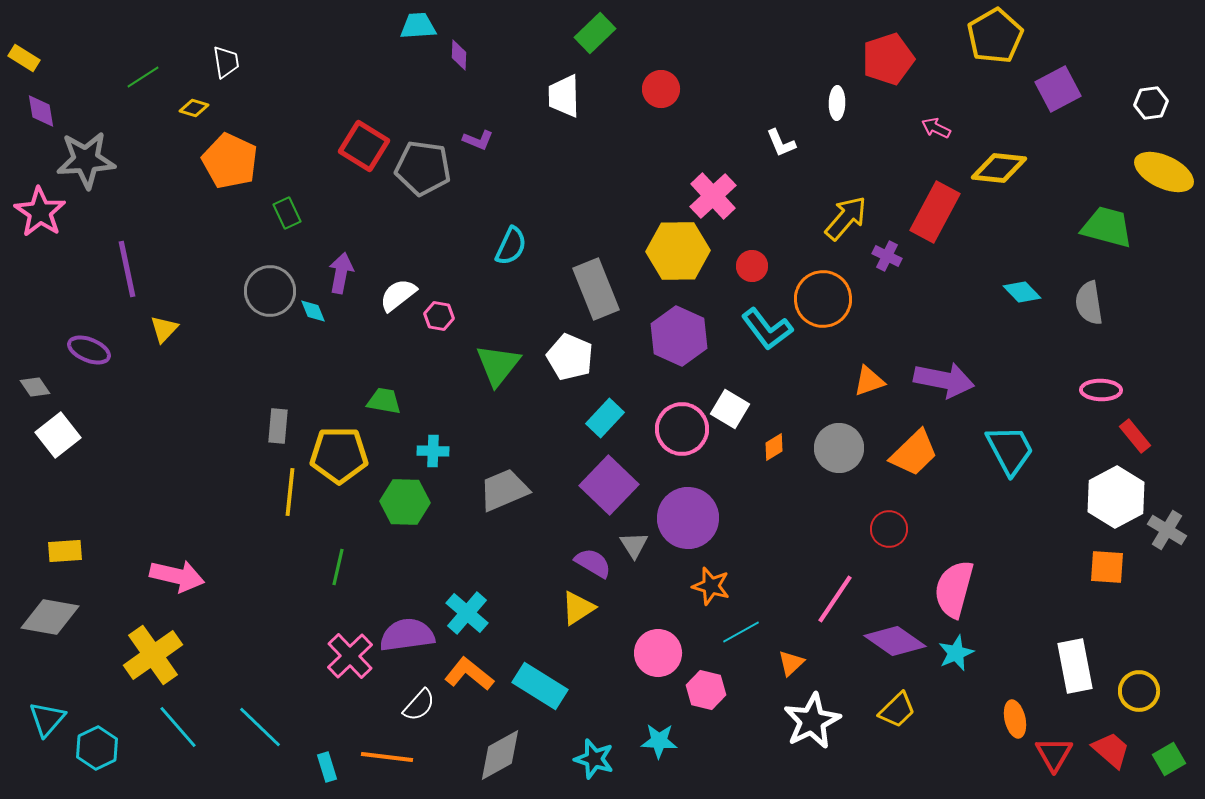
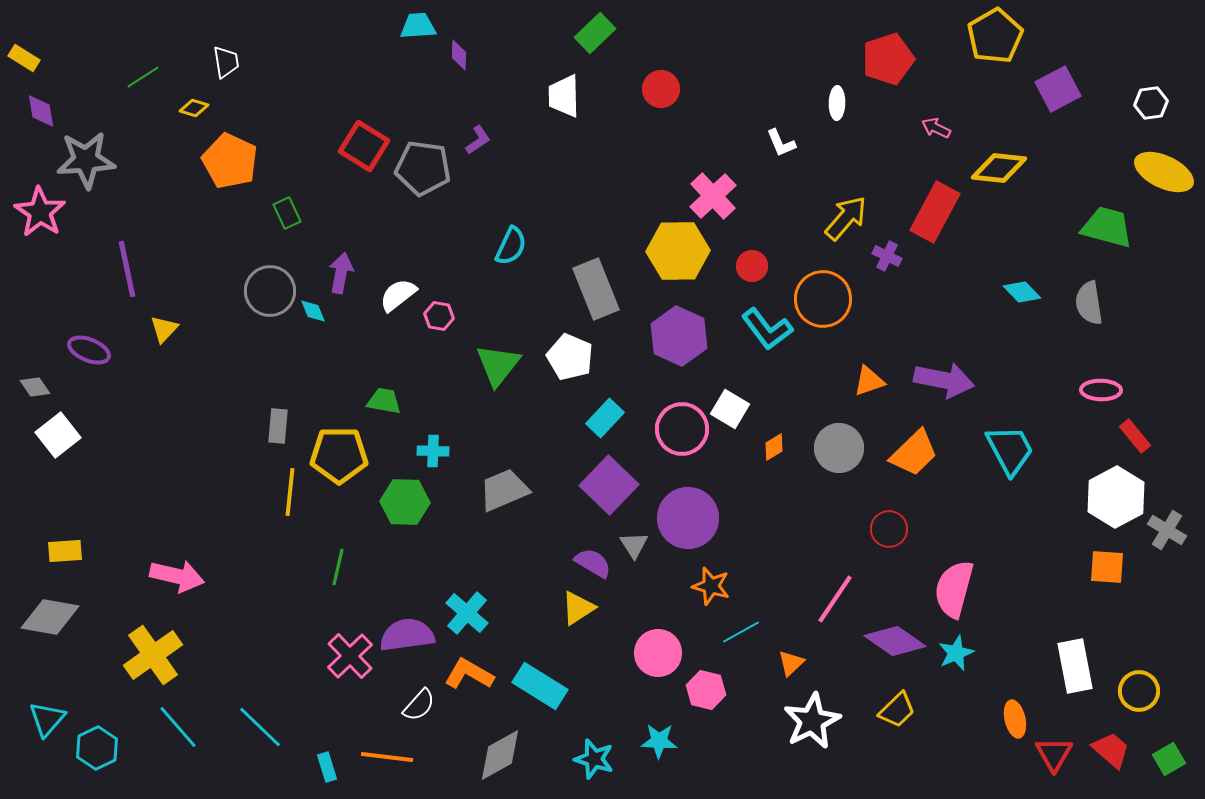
purple L-shape at (478, 140): rotated 56 degrees counterclockwise
orange L-shape at (469, 674): rotated 9 degrees counterclockwise
